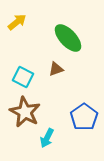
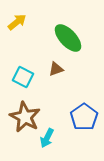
brown star: moved 5 px down
